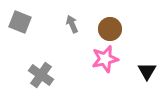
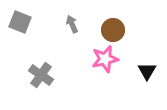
brown circle: moved 3 px right, 1 px down
